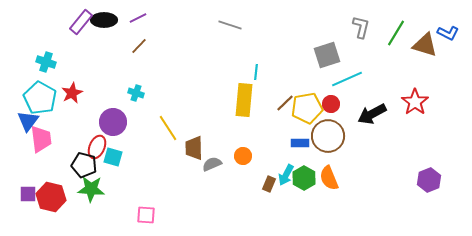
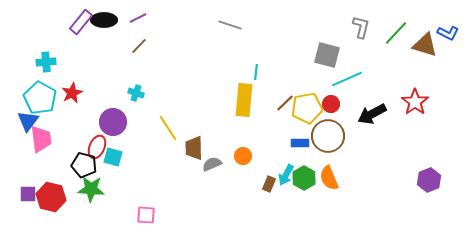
green line at (396, 33): rotated 12 degrees clockwise
gray square at (327, 55): rotated 32 degrees clockwise
cyan cross at (46, 62): rotated 24 degrees counterclockwise
